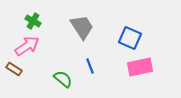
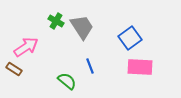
green cross: moved 23 px right
blue square: rotated 30 degrees clockwise
pink arrow: moved 1 px left, 1 px down
pink rectangle: rotated 15 degrees clockwise
green semicircle: moved 4 px right, 2 px down
